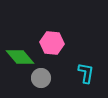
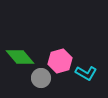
pink hexagon: moved 8 px right, 18 px down; rotated 20 degrees counterclockwise
cyan L-shape: rotated 110 degrees clockwise
